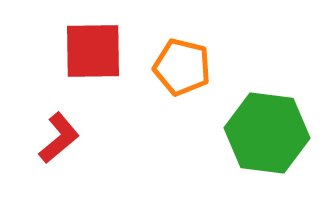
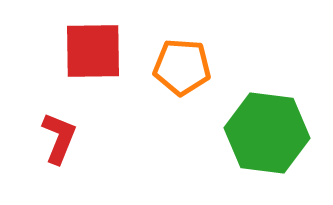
orange pentagon: rotated 10 degrees counterclockwise
red L-shape: rotated 28 degrees counterclockwise
